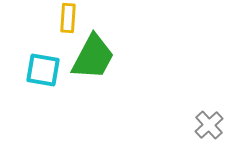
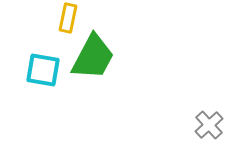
yellow rectangle: rotated 8 degrees clockwise
